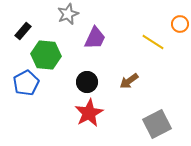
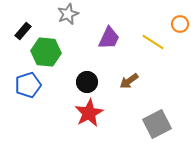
purple trapezoid: moved 14 px right
green hexagon: moved 3 px up
blue pentagon: moved 2 px right, 2 px down; rotated 10 degrees clockwise
